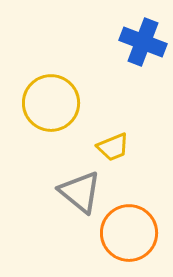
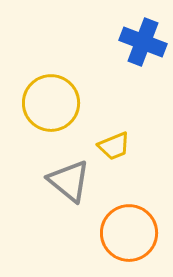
yellow trapezoid: moved 1 px right, 1 px up
gray triangle: moved 11 px left, 11 px up
